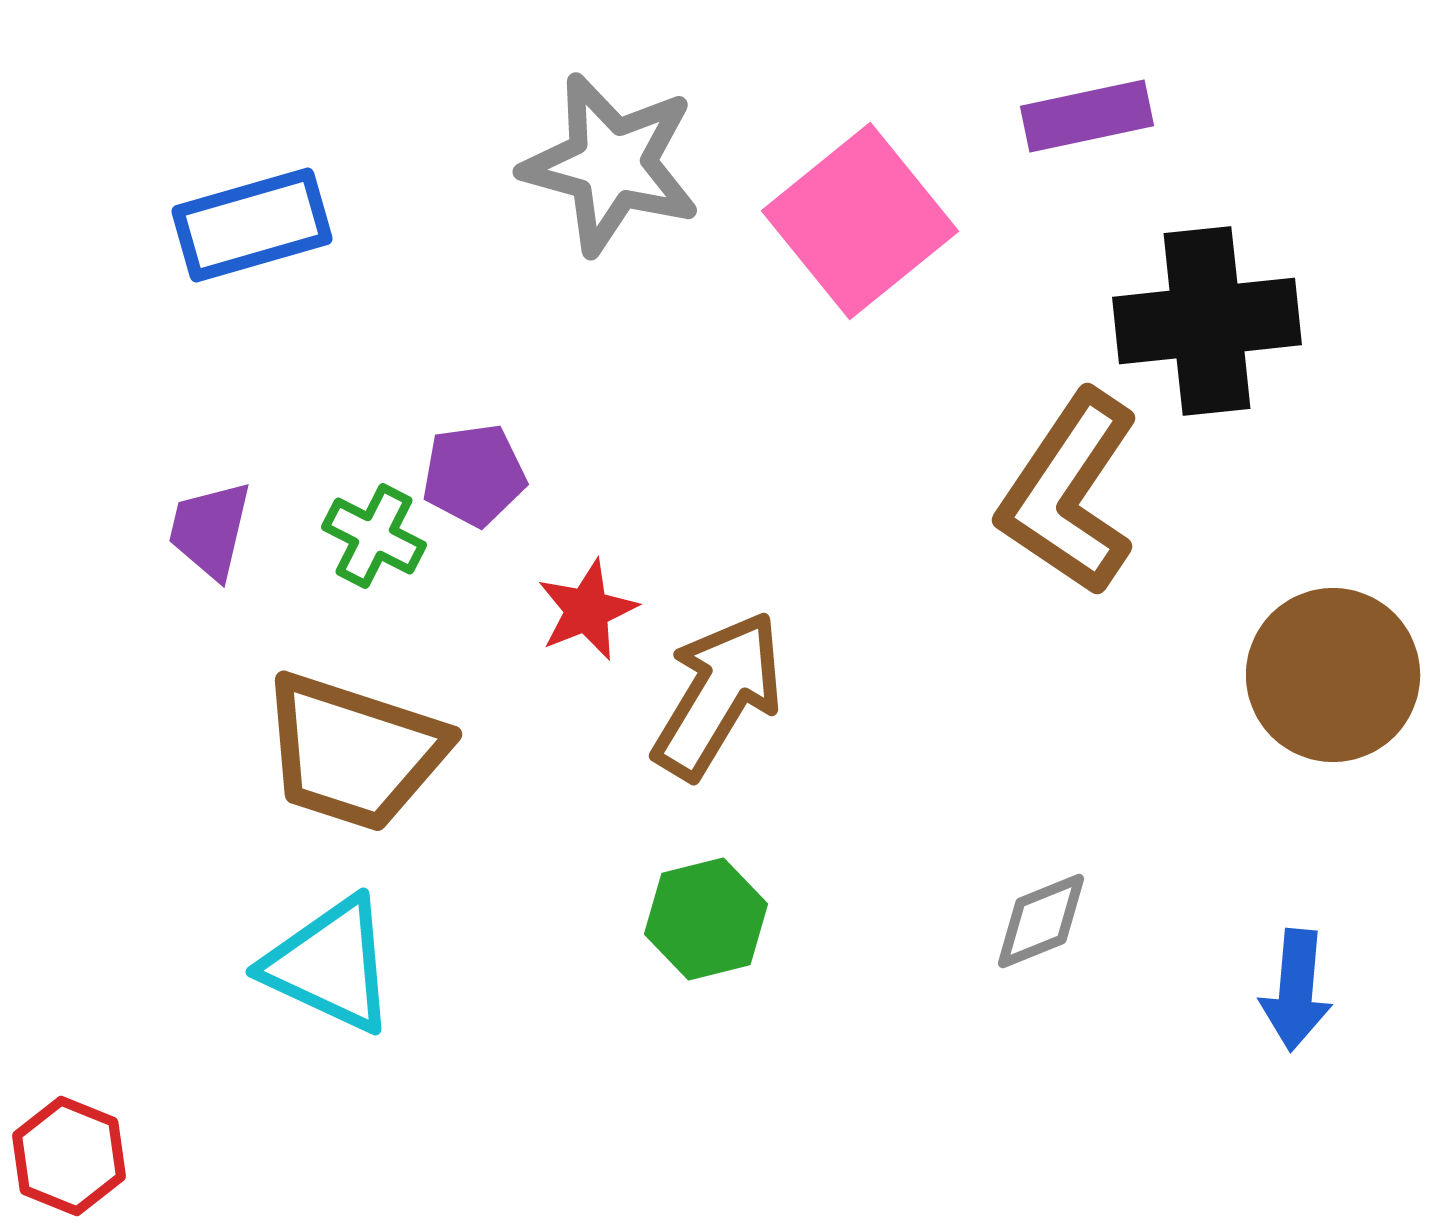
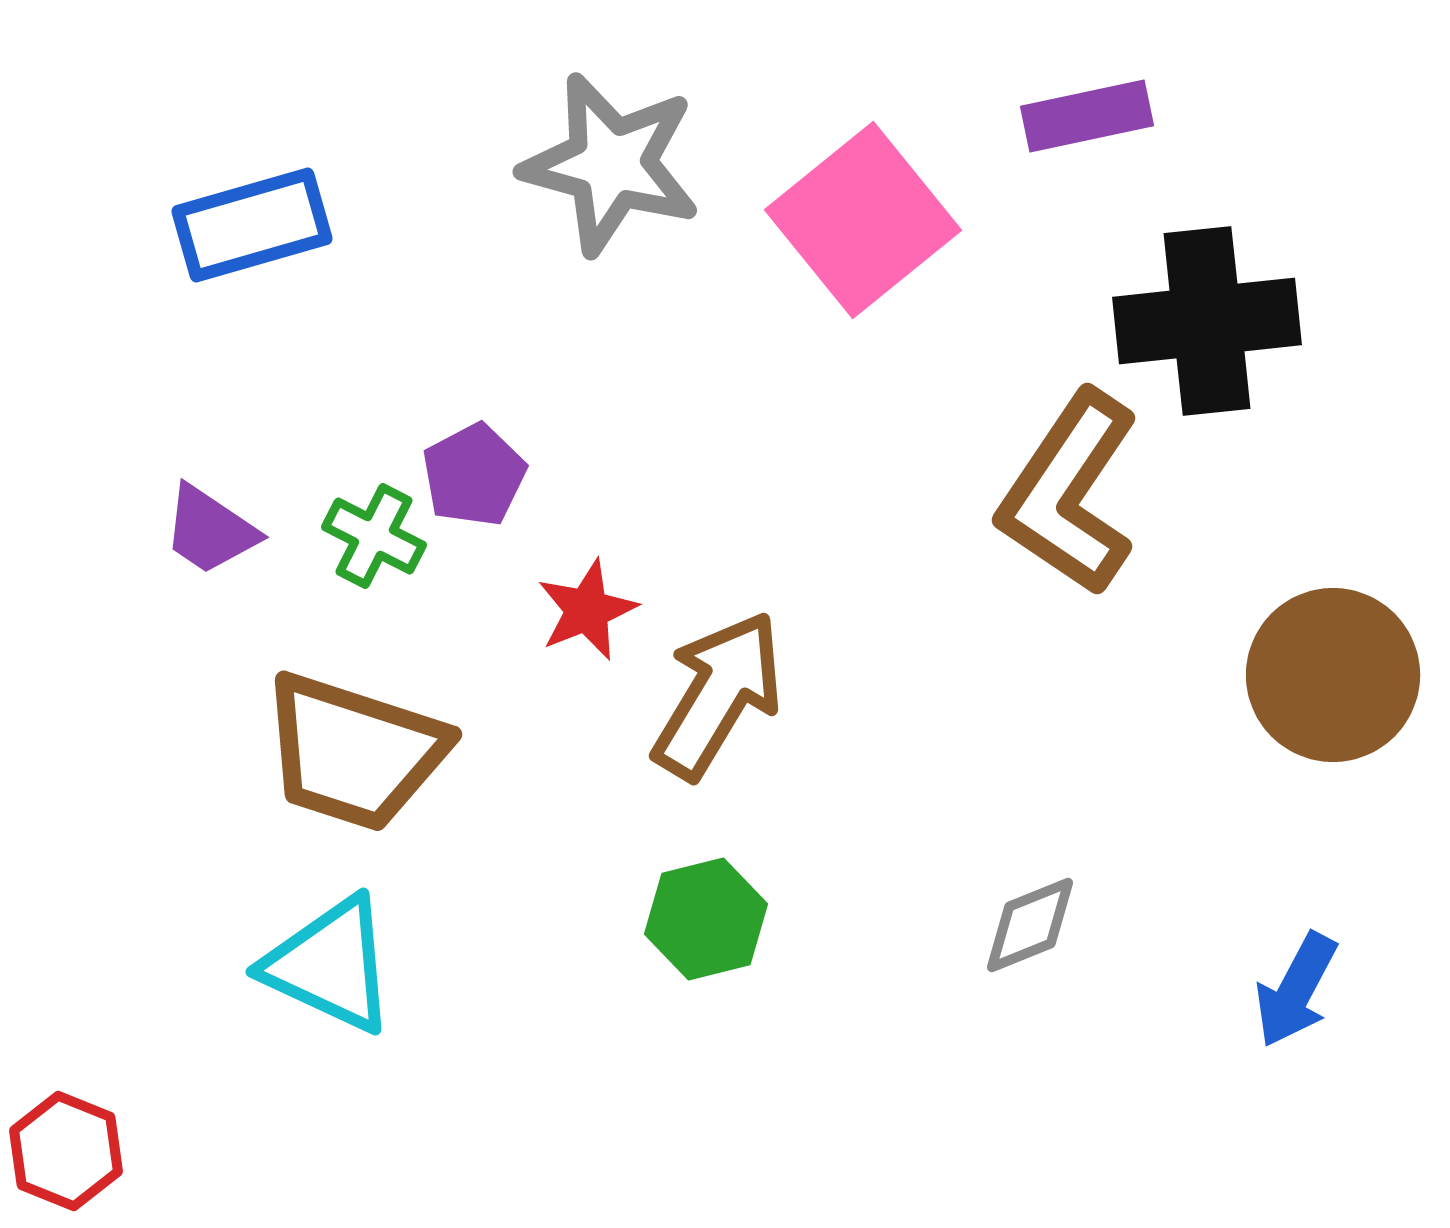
pink square: moved 3 px right, 1 px up
purple pentagon: rotated 20 degrees counterclockwise
purple trapezoid: rotated 69 degrees counterclockwise
gray diamond: moved 11 px left, 4 px down
blue arrow: rotated 23 degrees clockwise
red hexagon: moved 3 px left, 5 px up
